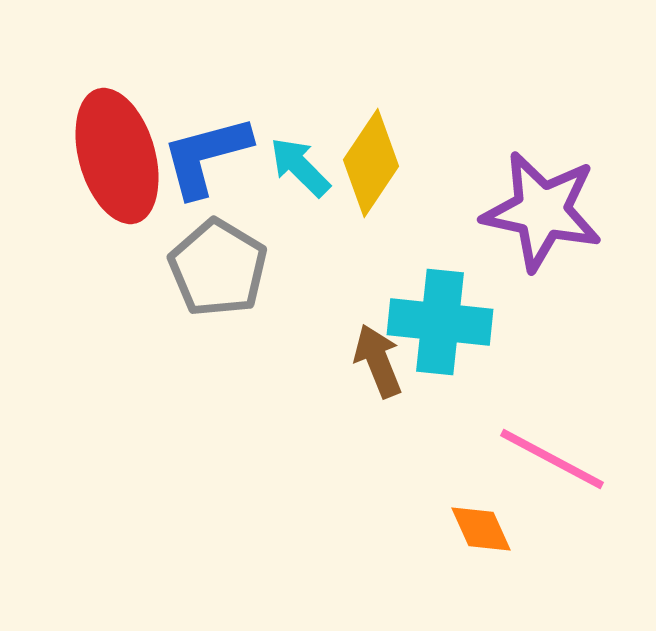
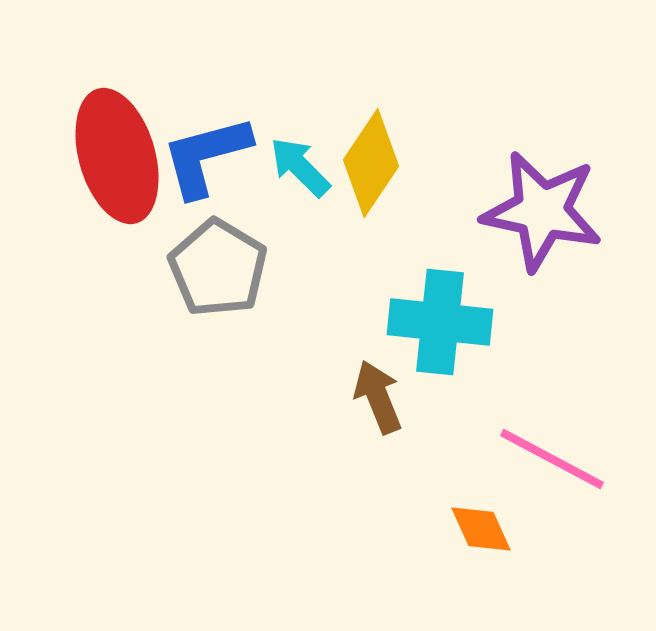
brown arrow: moved 36 px down
